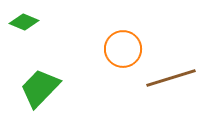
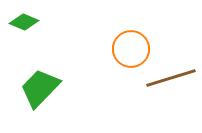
orange circle: moved 8 px right
